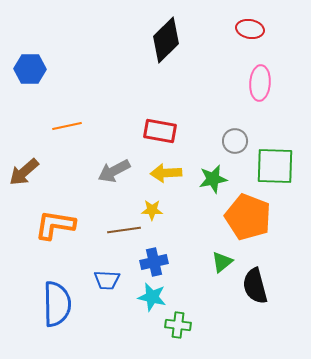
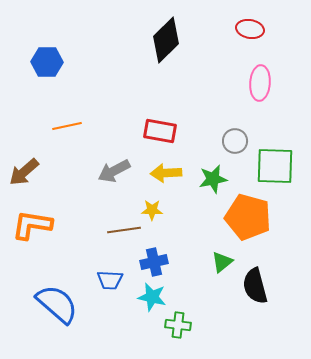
blue hexagon: moved 17 px right, 7 px up
orange pentagon: rotated 6 degrees counterclockwise
orange L-shape: moved 23 px left
blue trapezoid: moved 3 px right
blue semicircle: rotated 48 degrees counterclockwise
